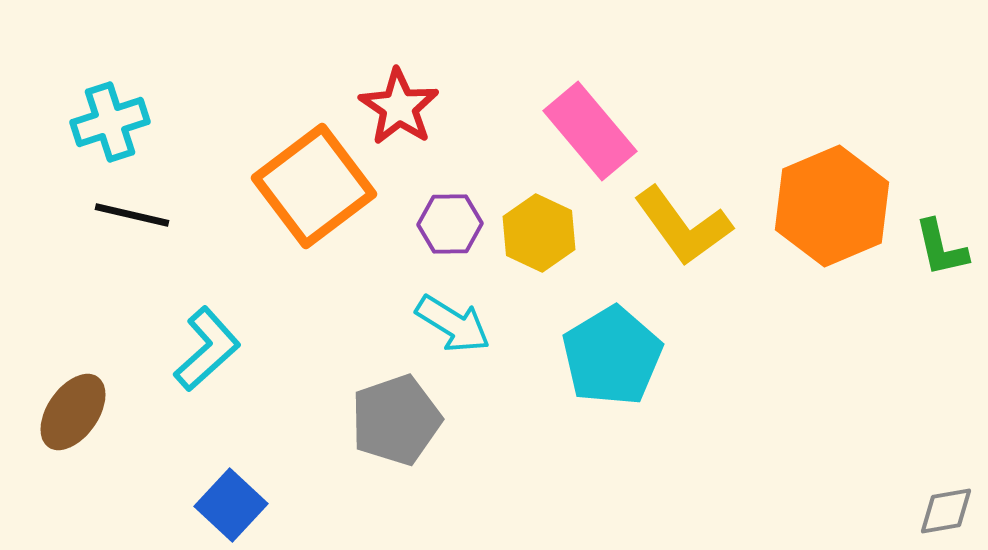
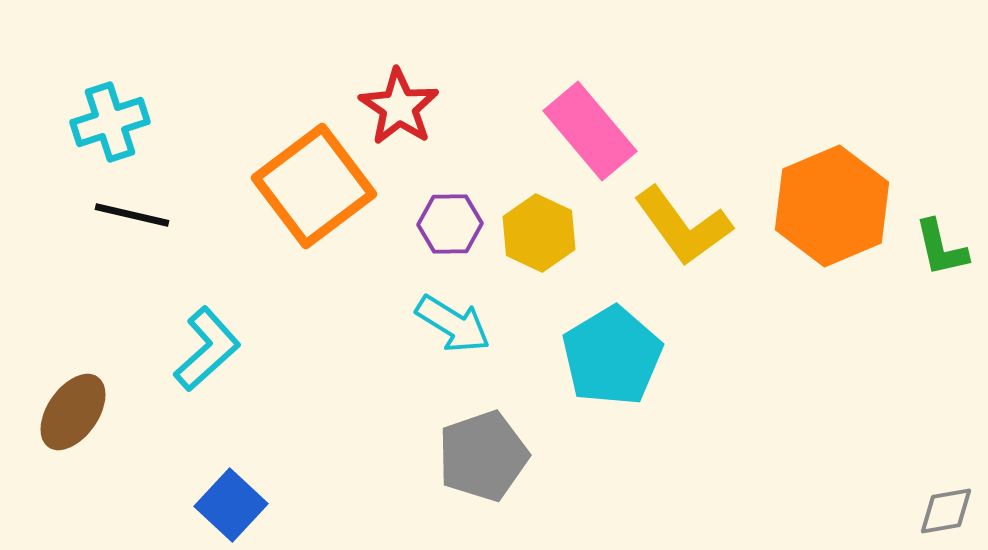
gray pentagon: moved 87 px right, 36 px down
